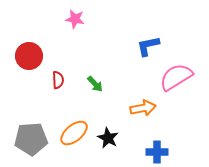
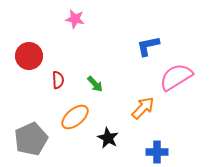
orange arrow: rotated 35 degrees counterclockwise
orange ellipse: moved 1 px right, 16 px up
gray pentagon: rotated 20 degrees counterclockwise
